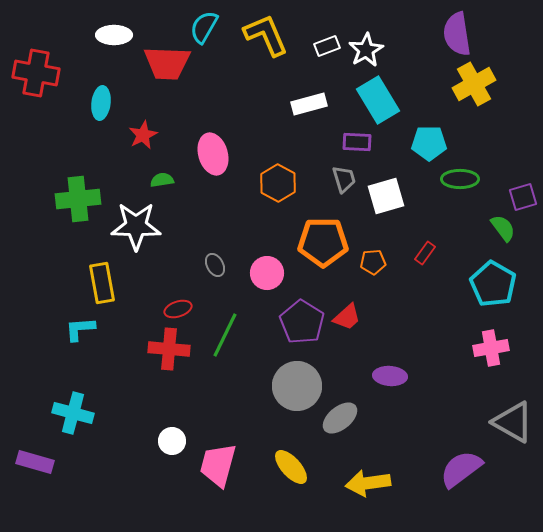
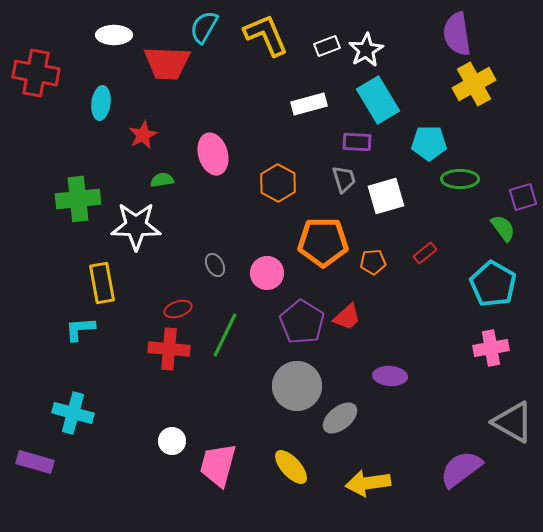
red rectangle at (425, 253): rotated 15 degrees clockwise
